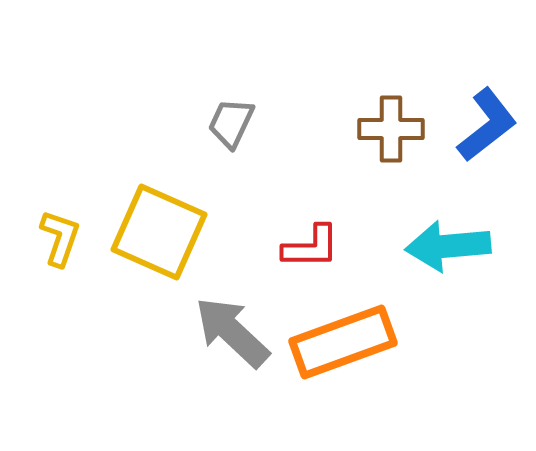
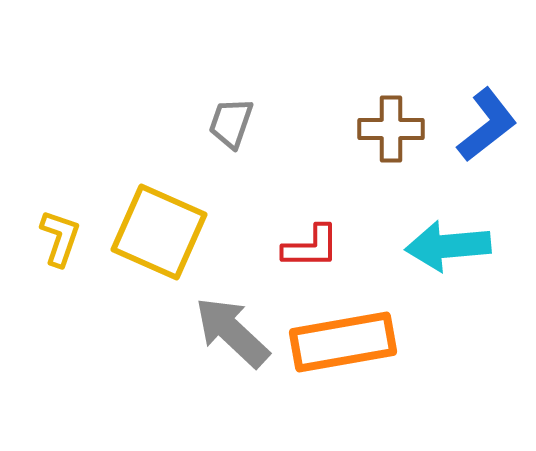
gray trapezoid: rotated 6 degrees counterclockwise
orange rectangle: rotated 10 degrees clockwise
